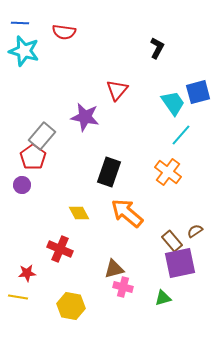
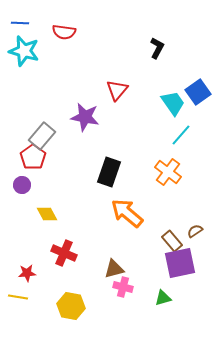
blue square: rotated 20 degrees counterclockwise
yellow diamond: moved 32 px left, 1 px down
red cross: moved 4 px right, 4 px down
